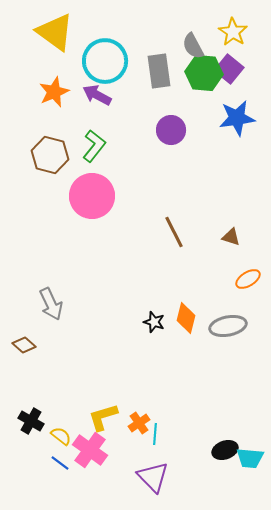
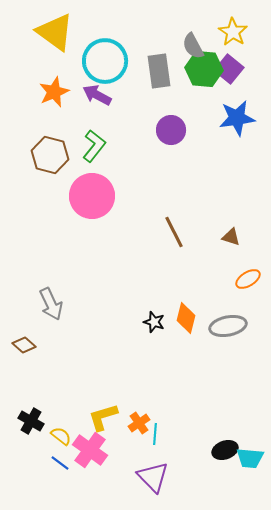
green hexagon: moved 4 px up
